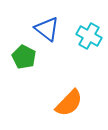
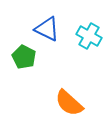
blue triangle: rotated 12 degrees counterclockwise
orange semicircle: rotated 88 degrees clockwise
